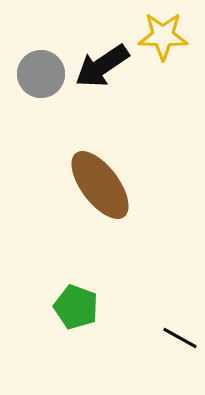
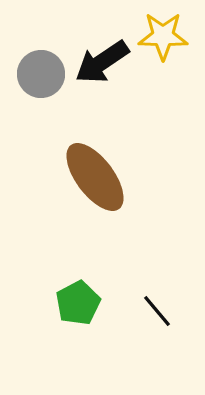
black arrow: moved 4 px up
brown ellipse: moved 5 px left, 8 px up
green pentagon: moved 2 px right, 4 px up; rotated 24 degrees clockwise
black line: moved 23 px left, 27 px up; rotated 21 degrees clockwise
